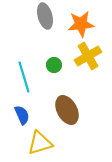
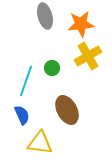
green circle: moved 2 px left, 3 px down
cyan line: moved 2 px right, 4 px down; rotated 36 degrees clockwise
yellow triangle: rotated 24 degrees clockwise
